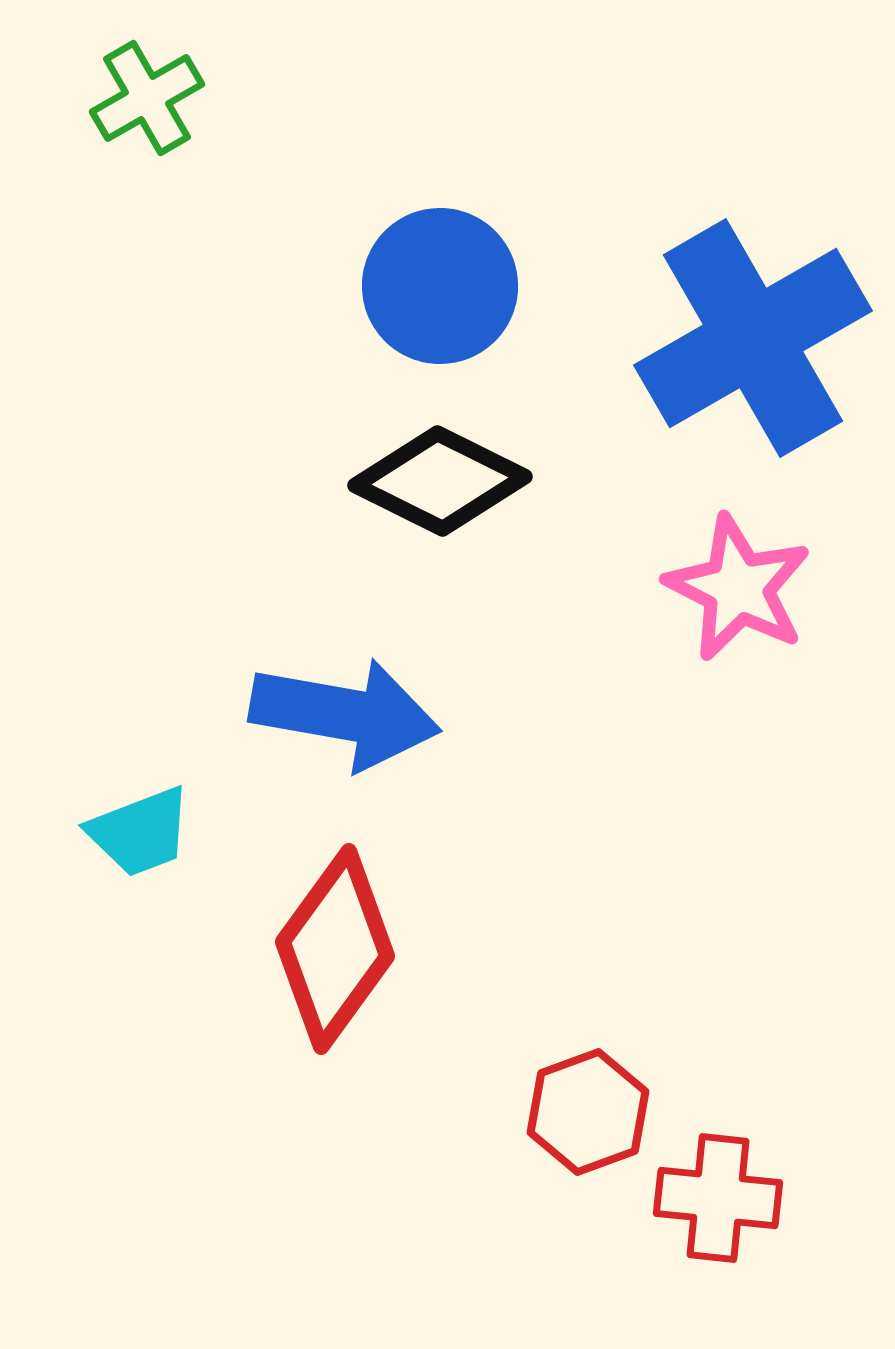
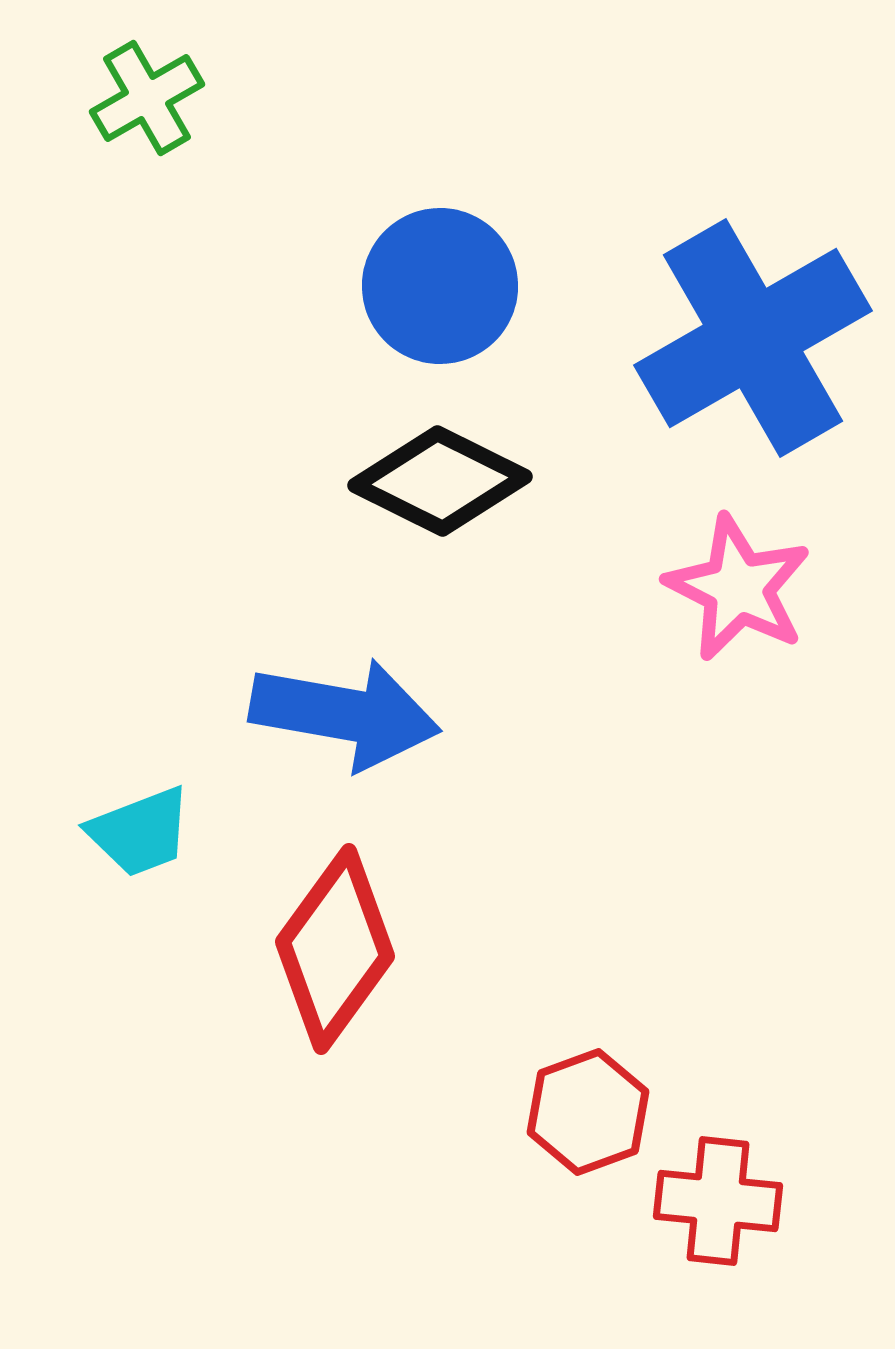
red cross: moved 3 px down
